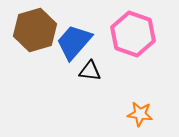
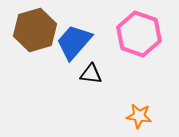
pink hexagon: moved 6 px right
black triangle: moved 1 px right, 3 px down
orange star: moved 1 px left, 2 px down
